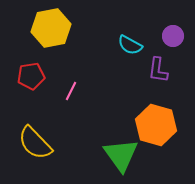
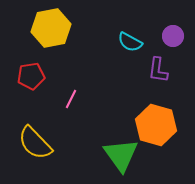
cyan semicircle: moved 3 px up
pink line: moved 8 px down
